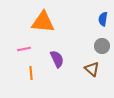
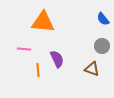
blue semicircle: rotated 48 degrees counterclockwise
pink line: rotated 16 degrees clockwise
brown triangle: rotated 21 degrees counterclockwise
orange line: moved 7 px right, 3 px up
